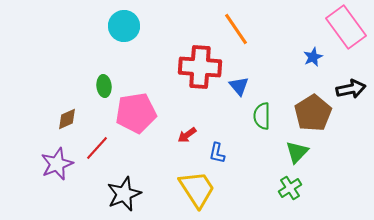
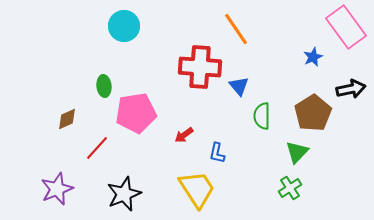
red arrow: moved 3 px left
purple star: moved 25 px down
